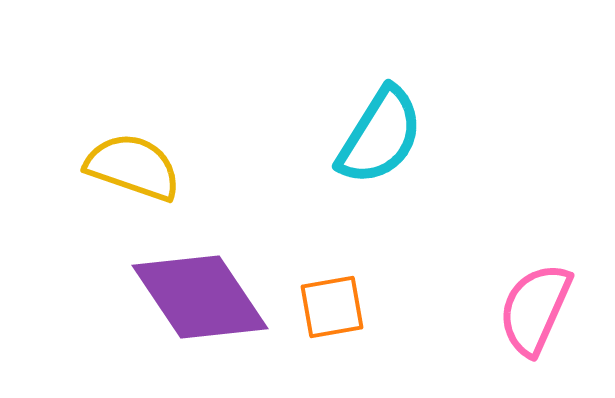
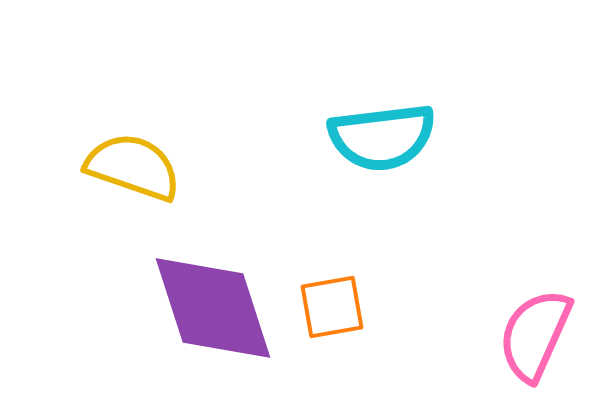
cyan semicircle: moved 2 px right, 1 px down; rotated 51 degrees clockwise
purple diamond: moved 13 px right, 11 px down; rotated 16 degrees clockwise
pink semicircle: moved 26 px down
